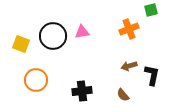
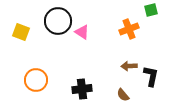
pink triangle: rotated 42 degrees clockwise
black circle: moved 5 px right, 15 px up
yellow square: moved 12 px up
brown arrow: rotated 14 degrees clockwise
black L-shape: moved 1 px left, 1 px down
black cross: moved 2 px up
